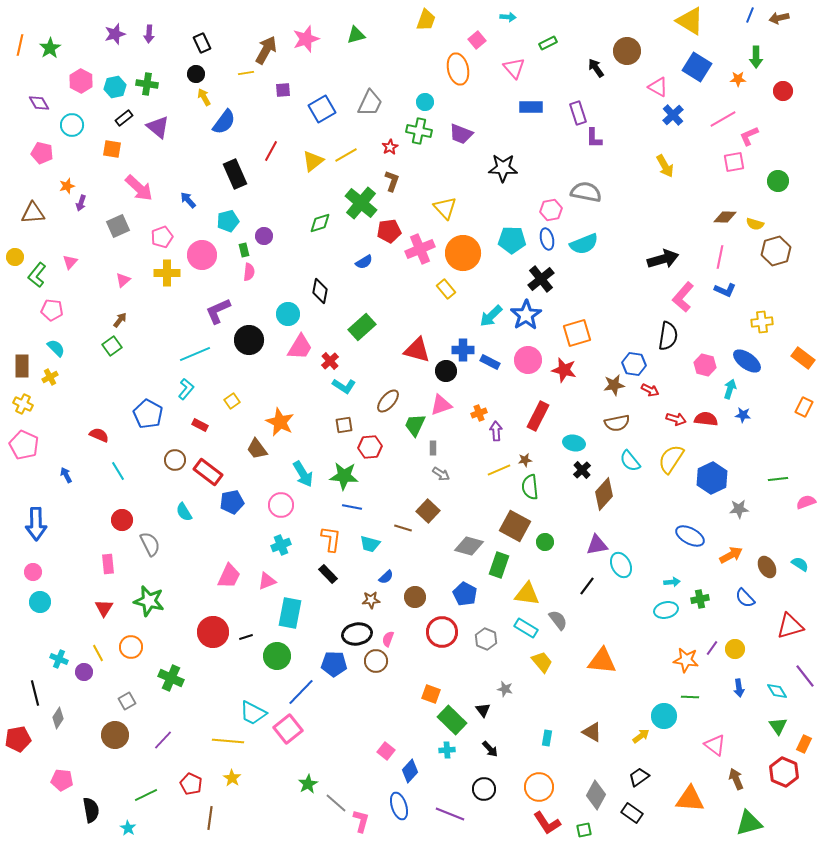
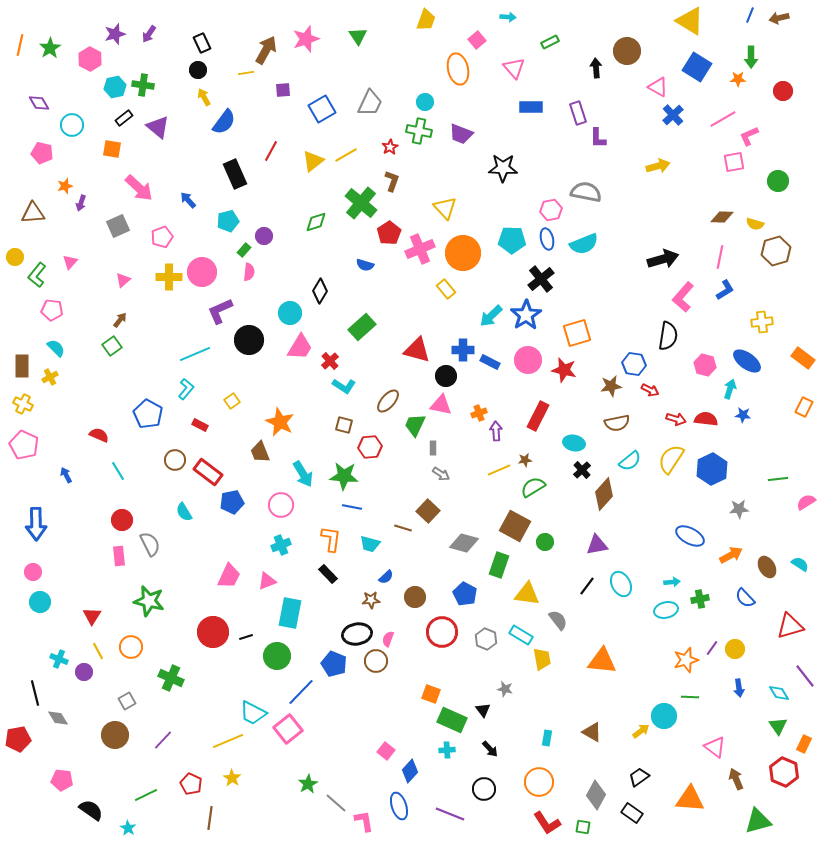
purple arrow at (149, 34): rotated 30 degrees clockwise
green triangle at (356, 35): moved 2 px right, 1 px down; rotated 48 degrees counterclockwise
green rectangle at (548, 43): moved 2 px right, 1 px up
green arrow at (756, 57): moved 5 px left
black arrow at (596, 68): rotated 30 degrees clockwise
black circle at (196, 74): moved 2 px right, 4 px up
pink hexagon at (81, 81): moved 9 px right, 22 px up
green cross at (147, 84): moved 4 px left, 1 px down
purple L-shape at (594, 138): moved 4 px right
yellow arrow at (665, 166): moved 7 px left; rotated 75 degrees counterclockwise
orange star at (67, 186): moved 2 px left
brown diamond at (725, 217): moved 3 px left
green diamond at (320, 223): moved 4 px left, 1 px up
red pentagon at (389, 231): moved 2 px down; rotated 25 degrees counterclockwise
green rectangle at (244, 250): rotated 56 degrees clockwise
pink circle at (202, 255): moved 17 px down
blue semicircle at (364, 262): moved 1 px right, 3 px down; rotated 48 degrees clockwise
yellow cross at (167, 273): moved 2 px right, 4 px down
blue L-shape at (725, 290): rotated 55 degrees counterclockwise
black diamond at (320, 291): rotated 20 degrees clockwise
purple L-shape at (218, 311): moved 2 px right
cyan circle at (288, 314): moved 2 px right, 1 px up
black circle at (446, 371): moved 5 px down
brown star at (614, 385): moved 3 px left, 1 px down
pink triangle at (441, 405): rotated 30 degrees clockwise
brown square at (344, 425): rotated 24 degrees clockwise
brown trapezoid at (257, 449): moved 3 px right, 3 px down; rotated 15 degrees clockwise
cyan semicircle at (630, 461): rotated 90 degrees counterclockwise
blue hexagon at (712, 478): moved 9 px up
green semicircle at (530, 487): moved 3 px right; rotated 65 degrees clockwise
pink semicircle at (806, 502): rotated 12 degrees counterclockwise
gray diamond at (469, 546): moved 5 px left, 3 px up
pink rectangle at (108, 564): moved 11 px right, 8 px up
cyan ellipse at (621, 565): moved 19 px down
red triangle at (104, 608): moved 12 px left, 8 px down
cyan rectangle at (526, 628): moved 5 px left, 7 px down
yellow line at (98, 653): moved 2 px up
orange star at (686, 660): rotated 25 degrees counterclockwise
yellow trapezoid at (542, 662): moved 3 px up; rotated 30 degrees clockwise
blue pentagon at (334, 664): rotated 20 degrees clockwise
cyan diamond at (777, 691): moved 2 px right, 2 px down
gray diamond at (58, 718): rotated 65 degrees counterclockwise
green rectangle at (452, 720): rotated 20 degrees counterclockwise
yellow arrow at (641, 736): moved 5 px up
yellow line at (228, 741): rotated 28 degrees counterclockwise
pink triangle at (715, 745): moved 2 px down
orange circle at (539, 787): moved 5 px up
black semicircle at (91, 810): rotated 45 degrees counterclockwise
pink L-shape at (361, 821): moved 3 px right; rotated 25 degrees counterclockwise
green triangle at (749, 823): moved 9 px right, 2 px up
green square at (584, 830): moved 1 px left, 3 px up; rotated 21 degrees clockwise
